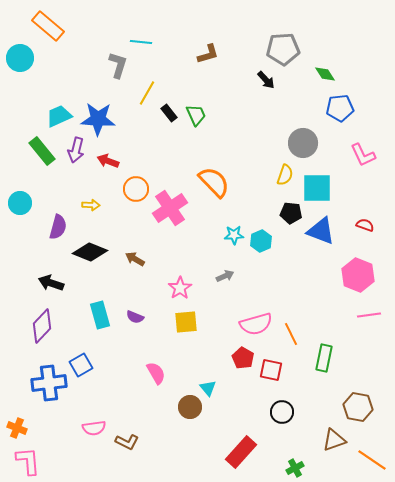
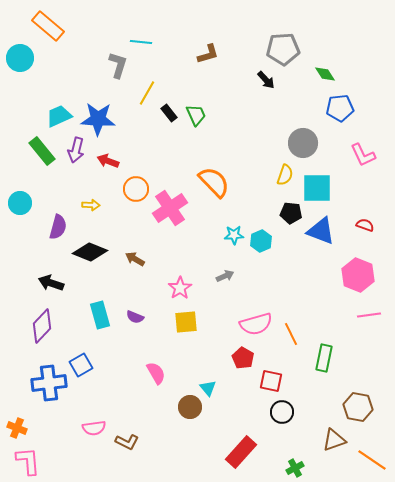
red square at (271, 370): moved 11 px down
